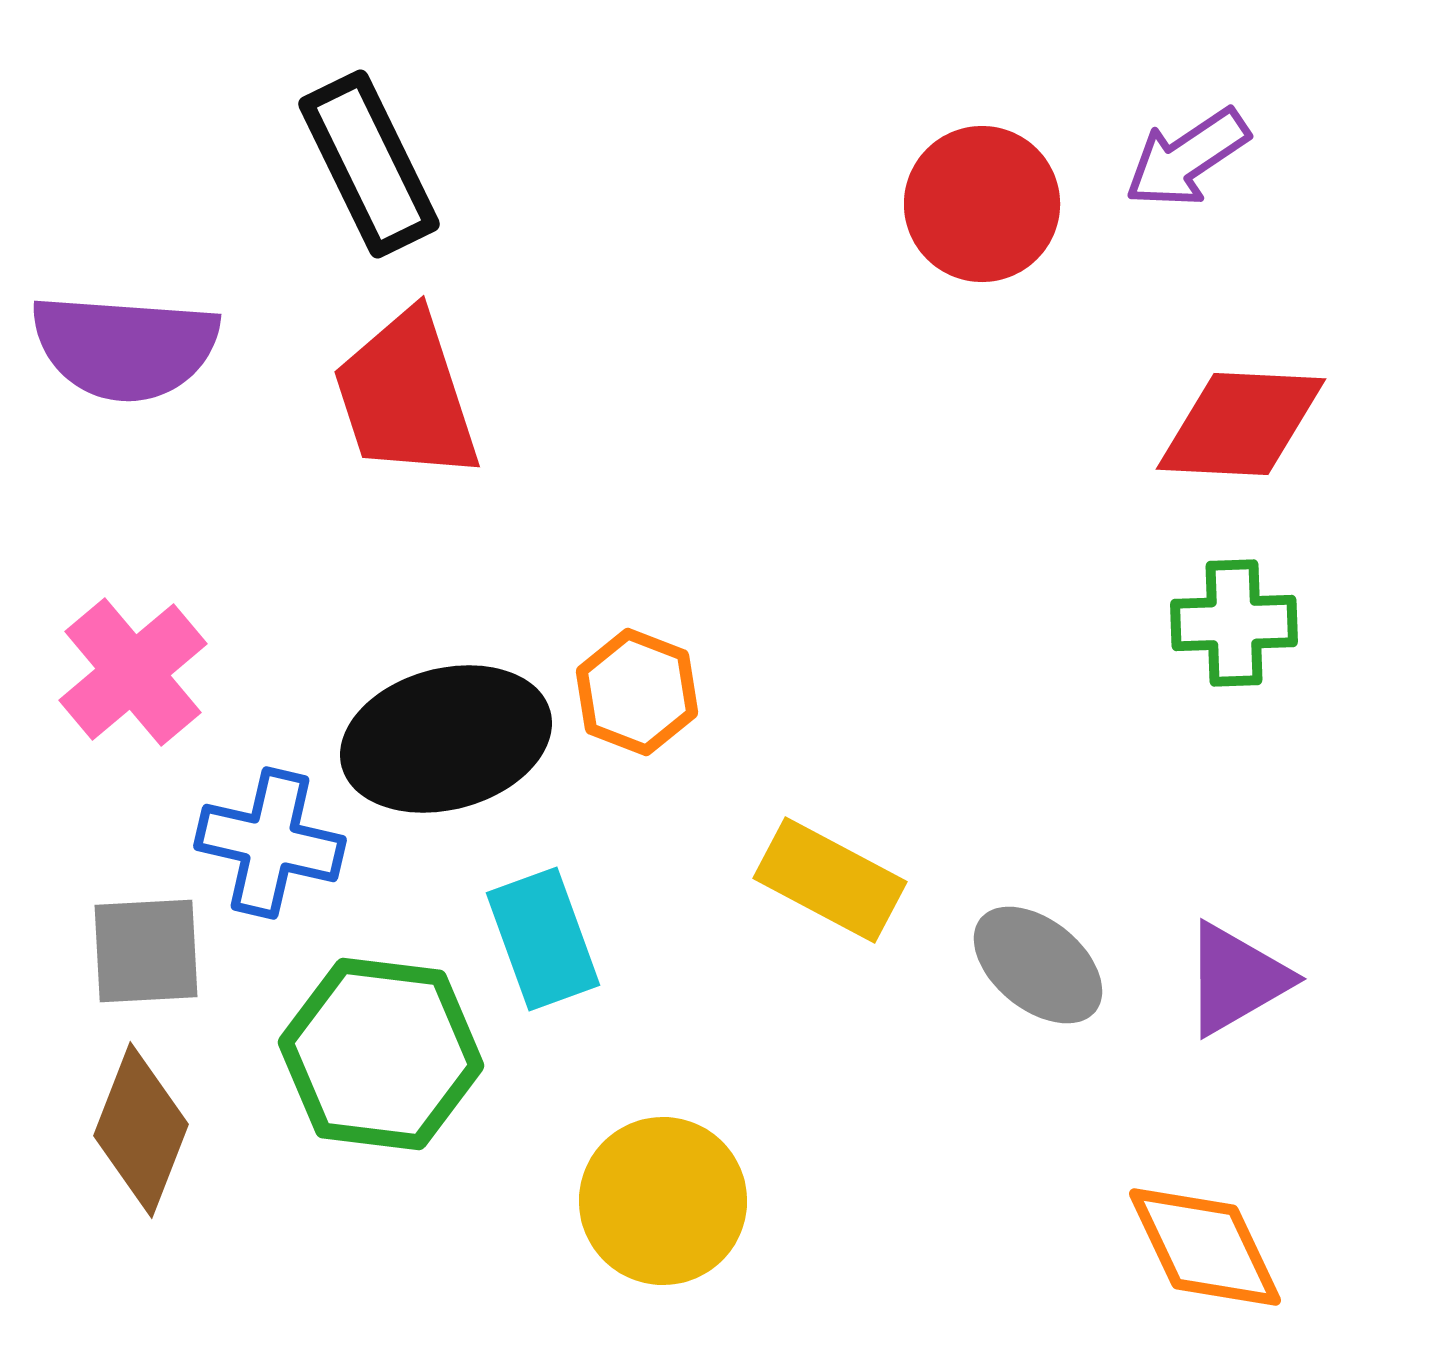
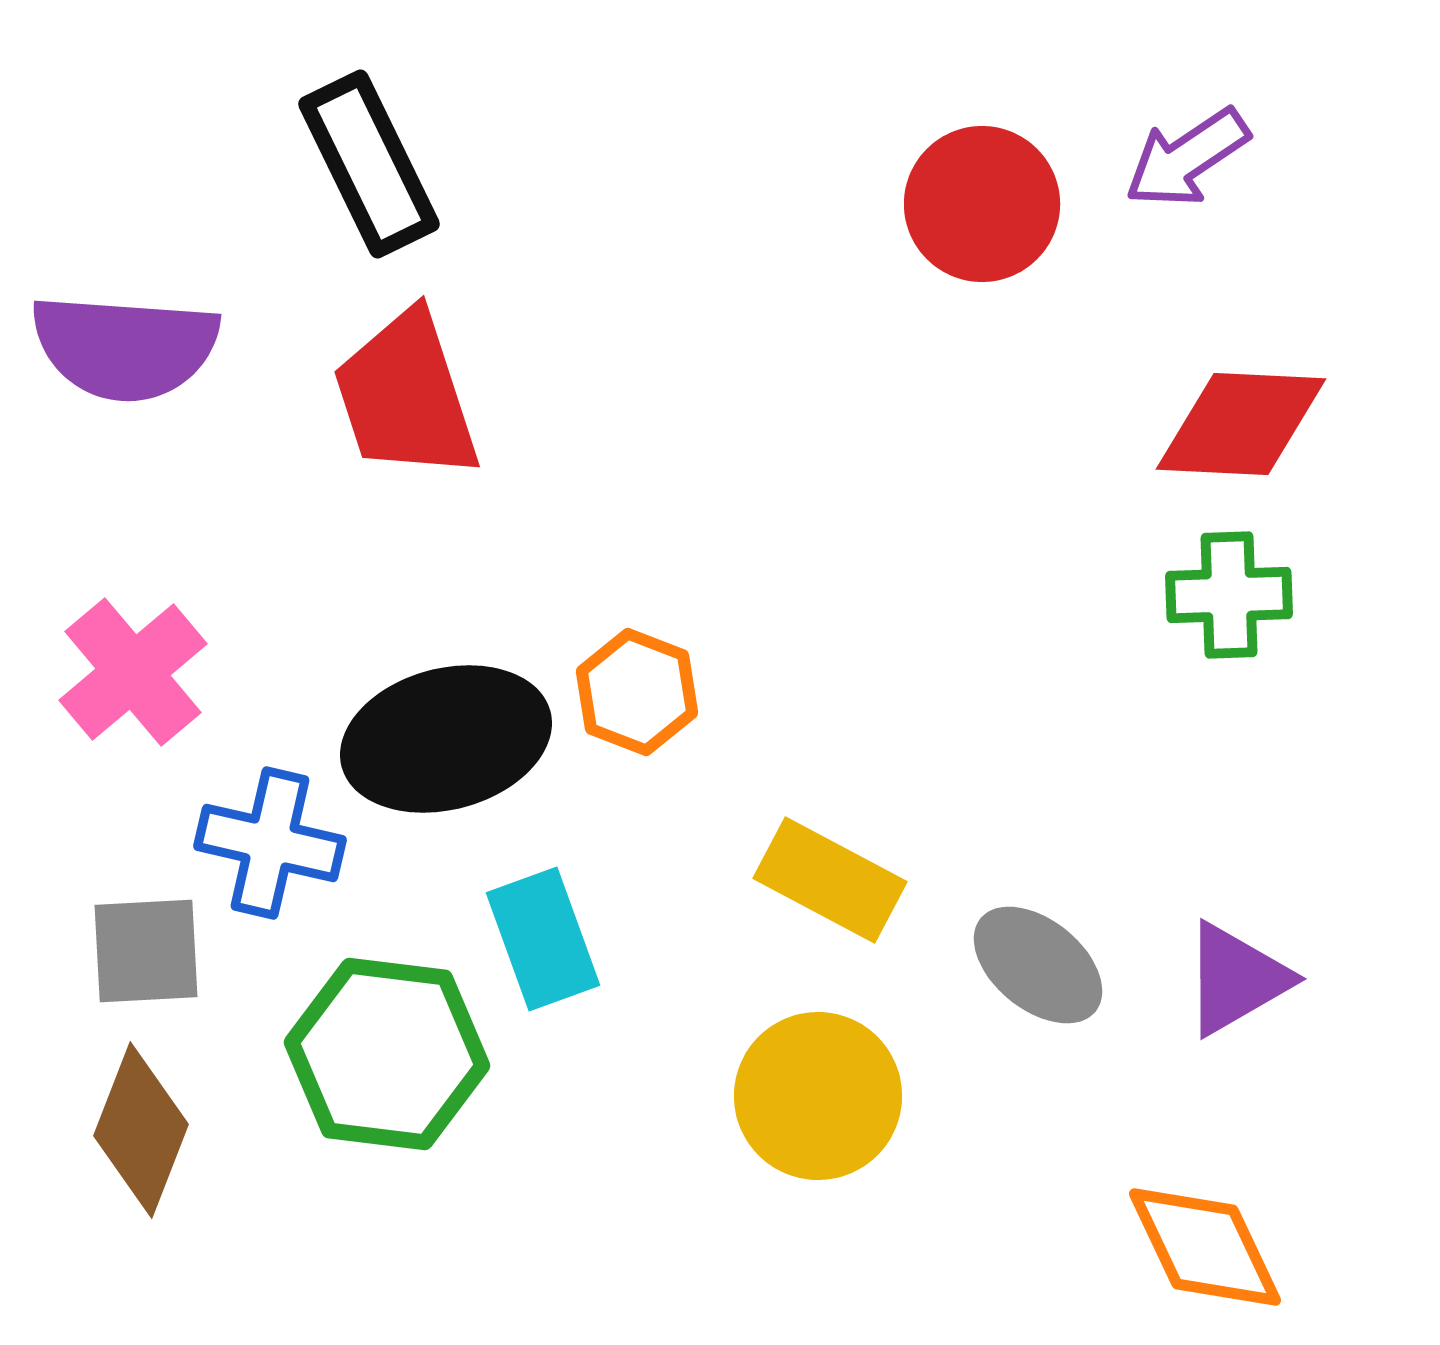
green cross: moved 5 px left, 28 px up
green hexagon: moved 6 px right
yellow circle: moved 155 px right, 105 px up
